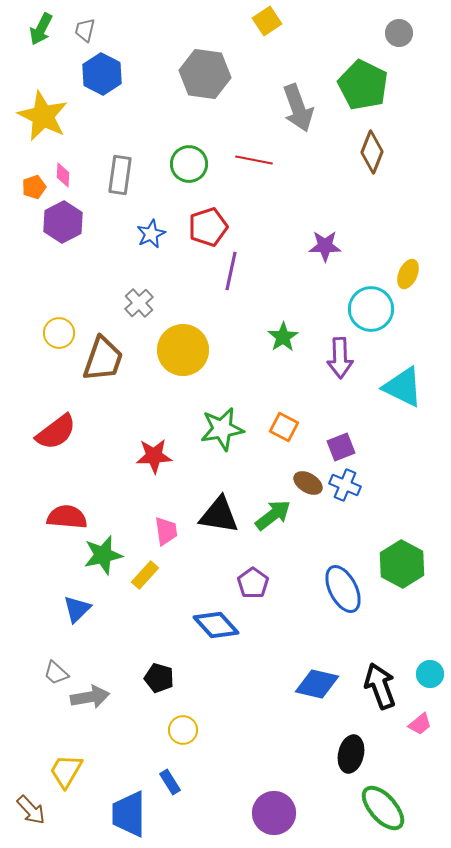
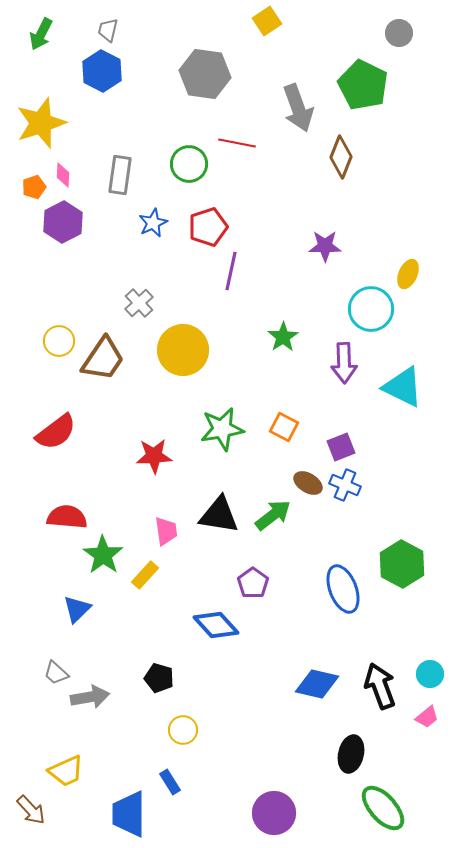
green arrow at (41, 29): moved 5 px down
gray trapezoid at (85, 30): moved 23 px right
blue hexagon at (102, 74): moved 3 px up
yellow star at (43, 116): moved 2 px left, 7 px down; rotated 27 degrees clockwise
brown diamond at (372, 152): moved 31 px left, 5 px down
red line at (254, 160): moved 17 px left, 17 px up
blue star at (151, 234): moved 2 px right, 11 px up
yellow circle at (59, 333): moved 8 px down
purple arrow at (340, 358): moved 4 px right, 5 px down
brown trapezoid at (103, 359): rotated 15 degrees clockwise
green star at (103, 555): rotated 24 degrees counterclockwise
blue ellipse at (343, 589): rotated 6 degrees clockwise
pink trapezoid at (420, 724): moved 7 px right, 7 px up
yellow trapezoid at (66, 771): rotated 144 degrees counterclockwise
